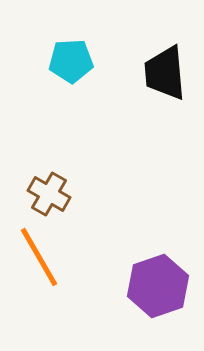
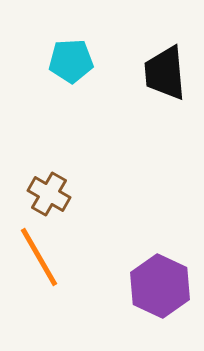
purple hexagon: moved 2 px right; rotated 16 degrees counterclockwise
